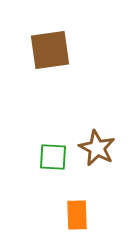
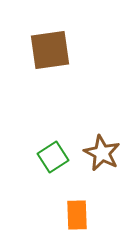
brown star: moved 5 px right, 5 px down
green square: rotated 36 degrees counterclockwise
